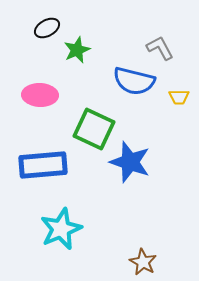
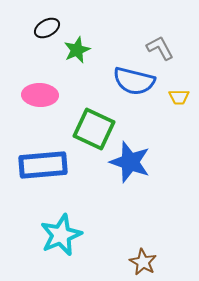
cyan star: moved 6 px down
